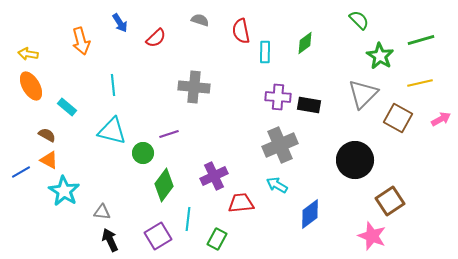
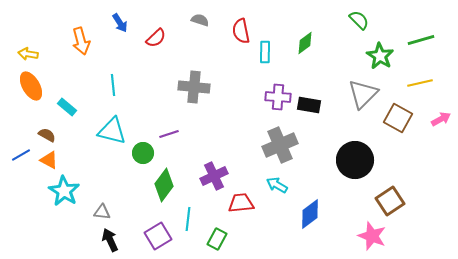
blue line at (21, 172): moved 17 px up
